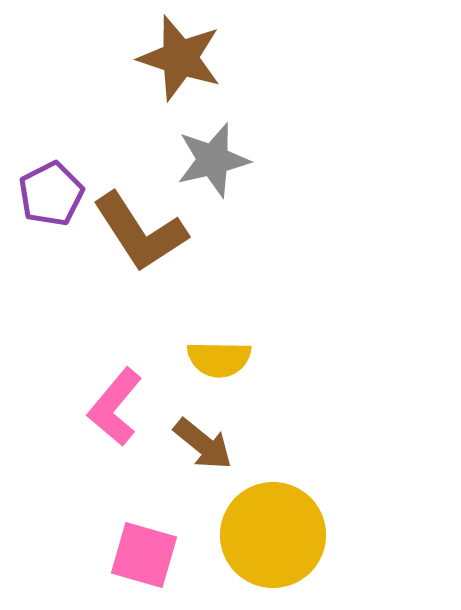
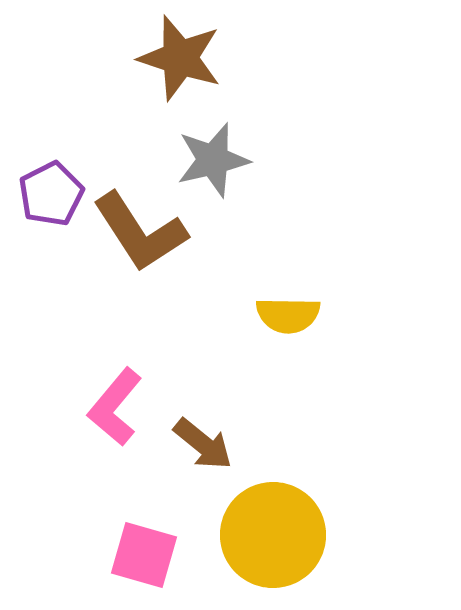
yellow semicircle: moved 69 px right, 44 px up
